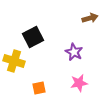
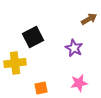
brown arrow: moved 1 px left, 1 px down; rotated 14 degrees counterclockwise
purple star: moved 4 px up
yellow cross: moved 1 px right, 2 px down; rotated 25 degrees counterclockwise
orange square: moved 2 px right
